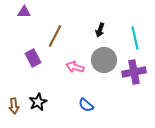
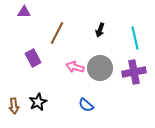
brown line: moved 2 px right, 3 px up
gray circle: moved 4 px left, 8 px down
